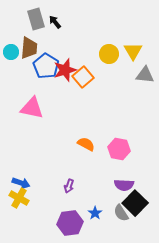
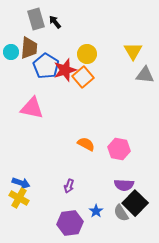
yellow circle: moved 22 px left
blue star: moved 1 px right, 2 px up
